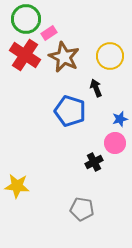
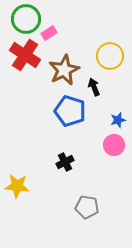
brown star: moved 13 px down; rotated 20 degrees clockwise
black arrow: moved 2 px left, 1 px up
blue star: moved 2 px left, 1 px down
pink circle: moved 1 px left, 2 px down
black cross: moved 29 px left
gray pentagon: moved 5 px right, 2 px up
